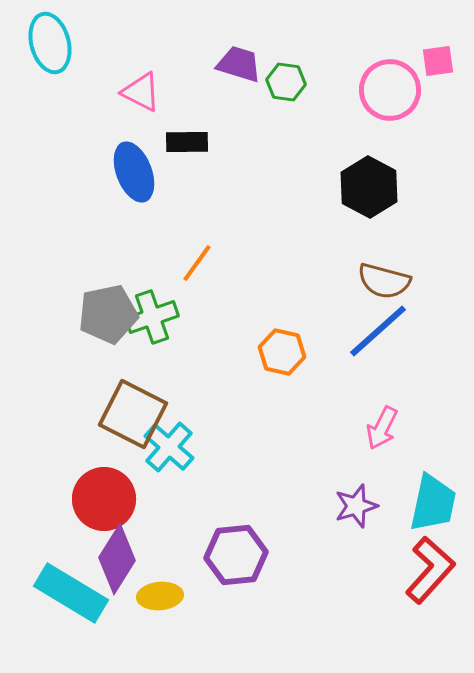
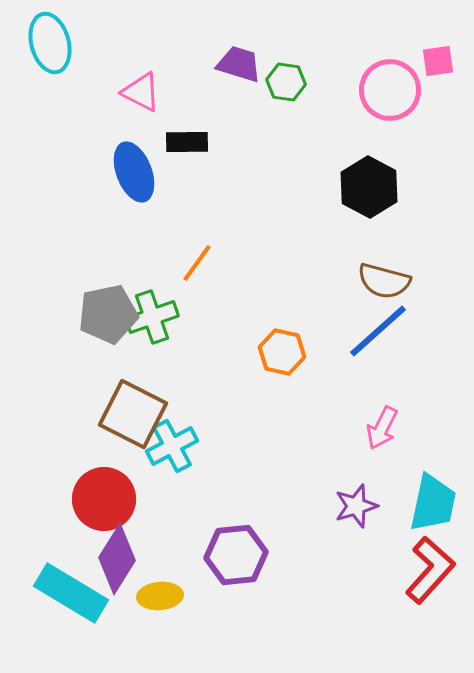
cyan cross: moved 3 px right, 1 px up; rotated 21 degrees clockwise
